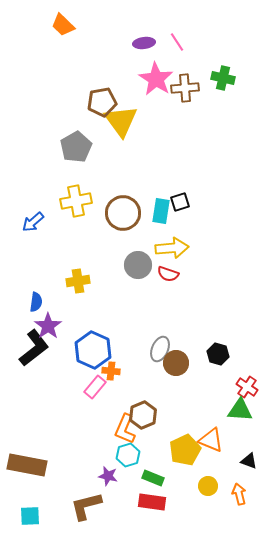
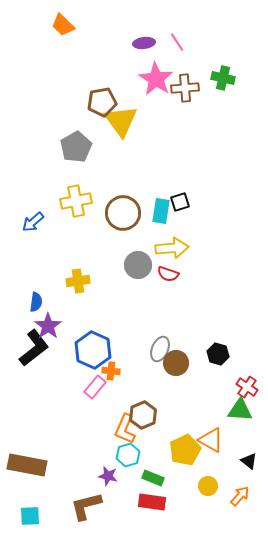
orange triangle at (211, 440): rotated 8 degrees clockwise
black triangle at (249, 461): rotated 18 degrees clockwise
orange arrow at (239, 494): moved 1 px right, 2 px down; rotated 55 degrees clockwise
